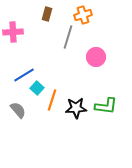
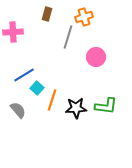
orange cross: moved 1 px right, 2 px down
